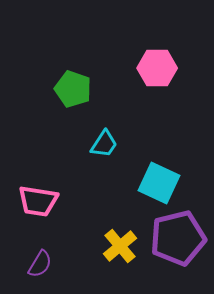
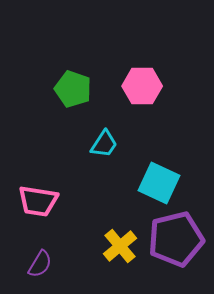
pink hexagon: moved 15 px left, 18 px down
purple pentagon: moved 2 px left, 1 px down
